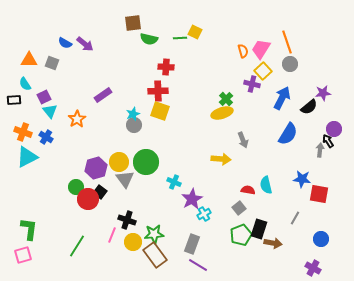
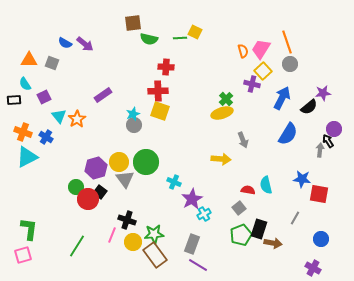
cyan triangle at (50, 111): moved 9 px right, 5 px down
